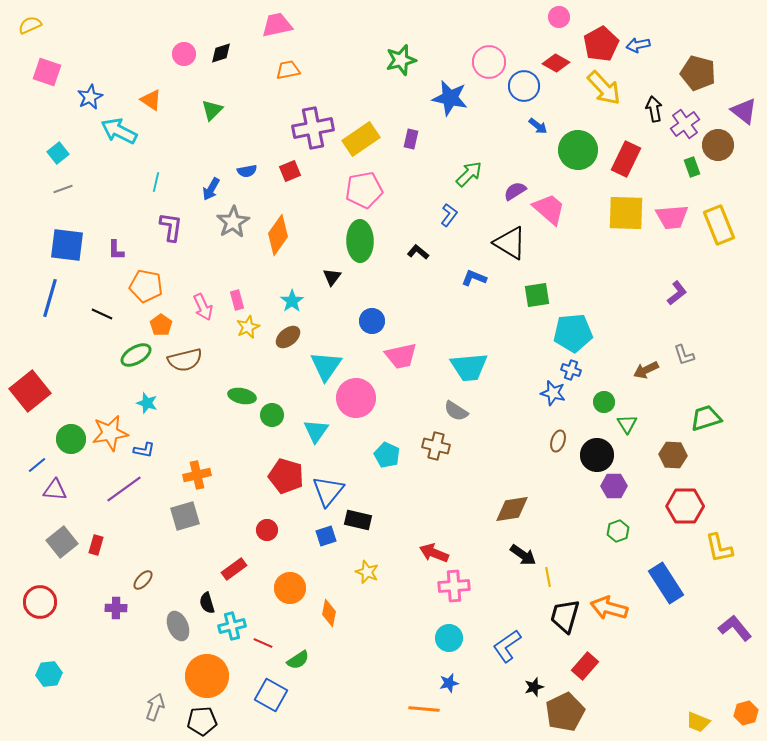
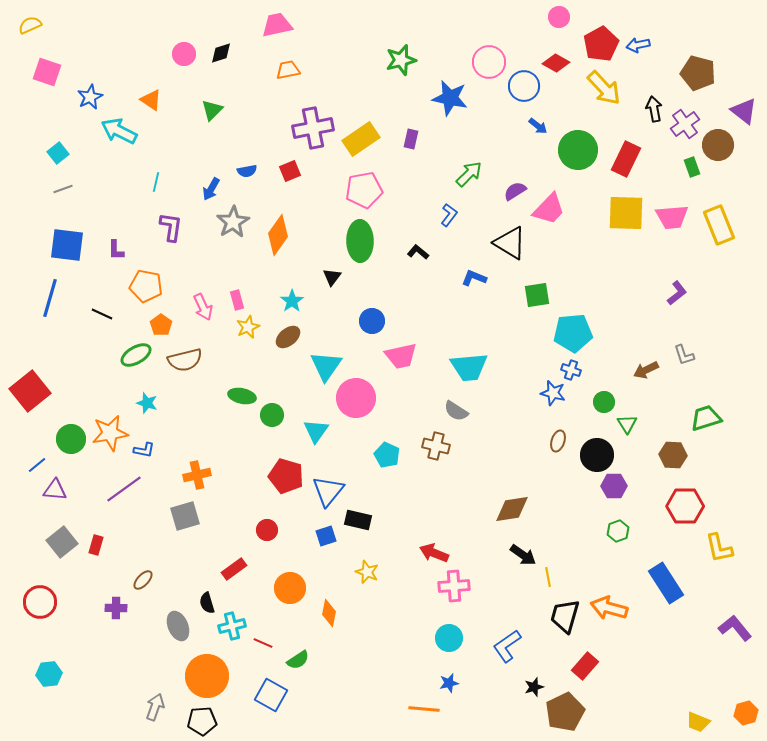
pink trapezoid at (549, 209): rotated 93 degrees clockwise
